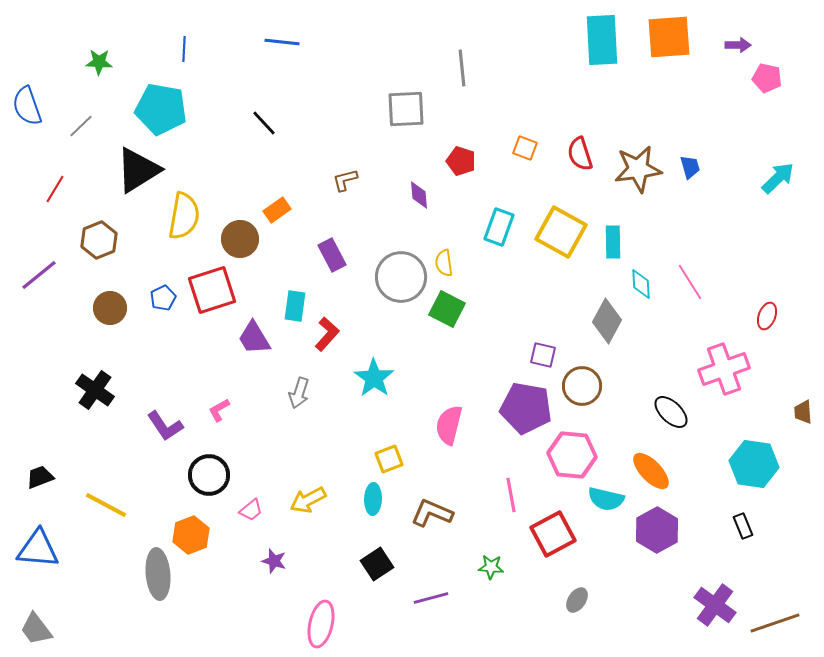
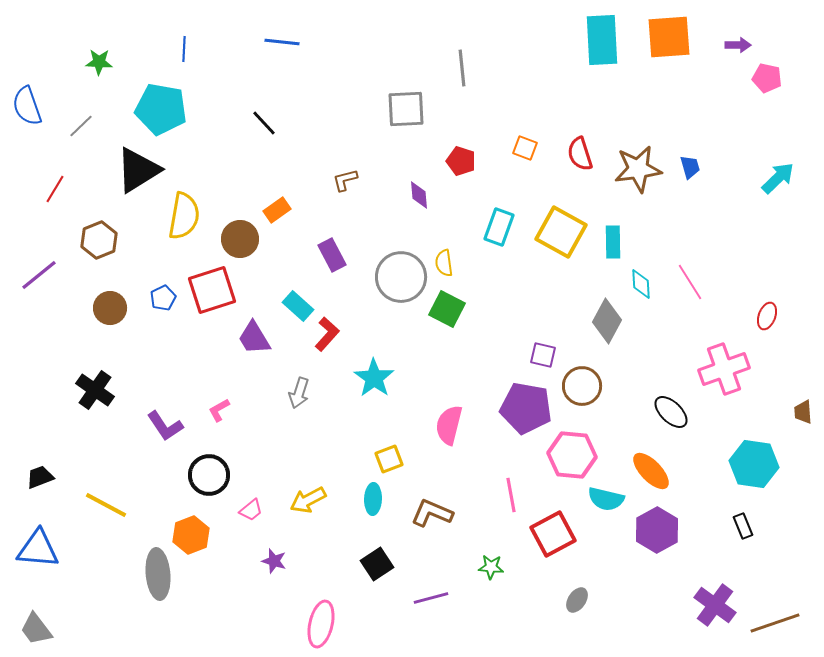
cyan rectangle at (295, 306): moved 3 px right; rotated 56 degrees counterclockwise
